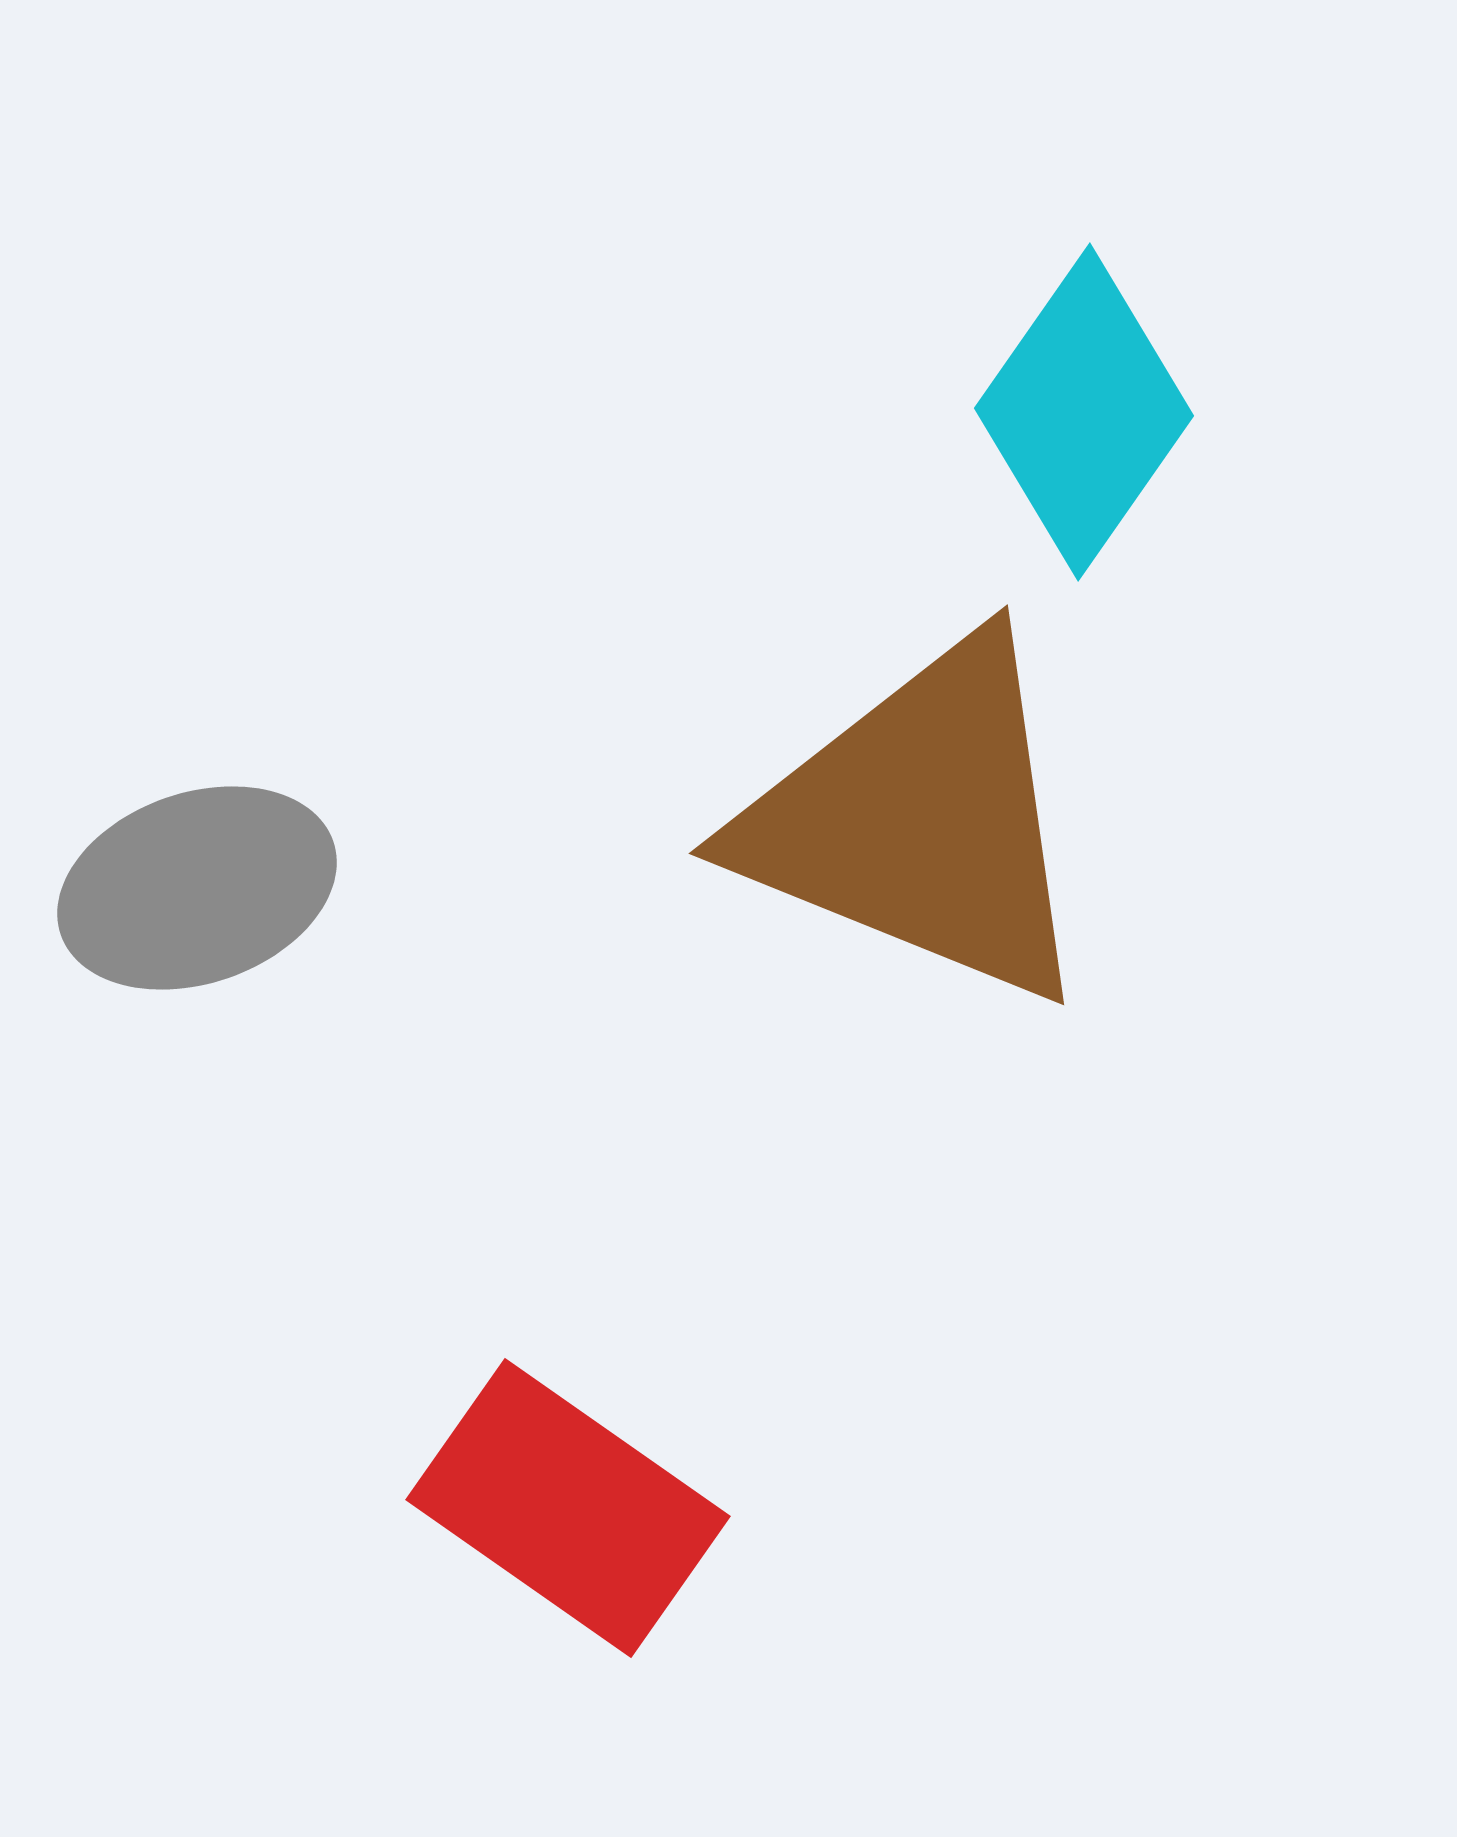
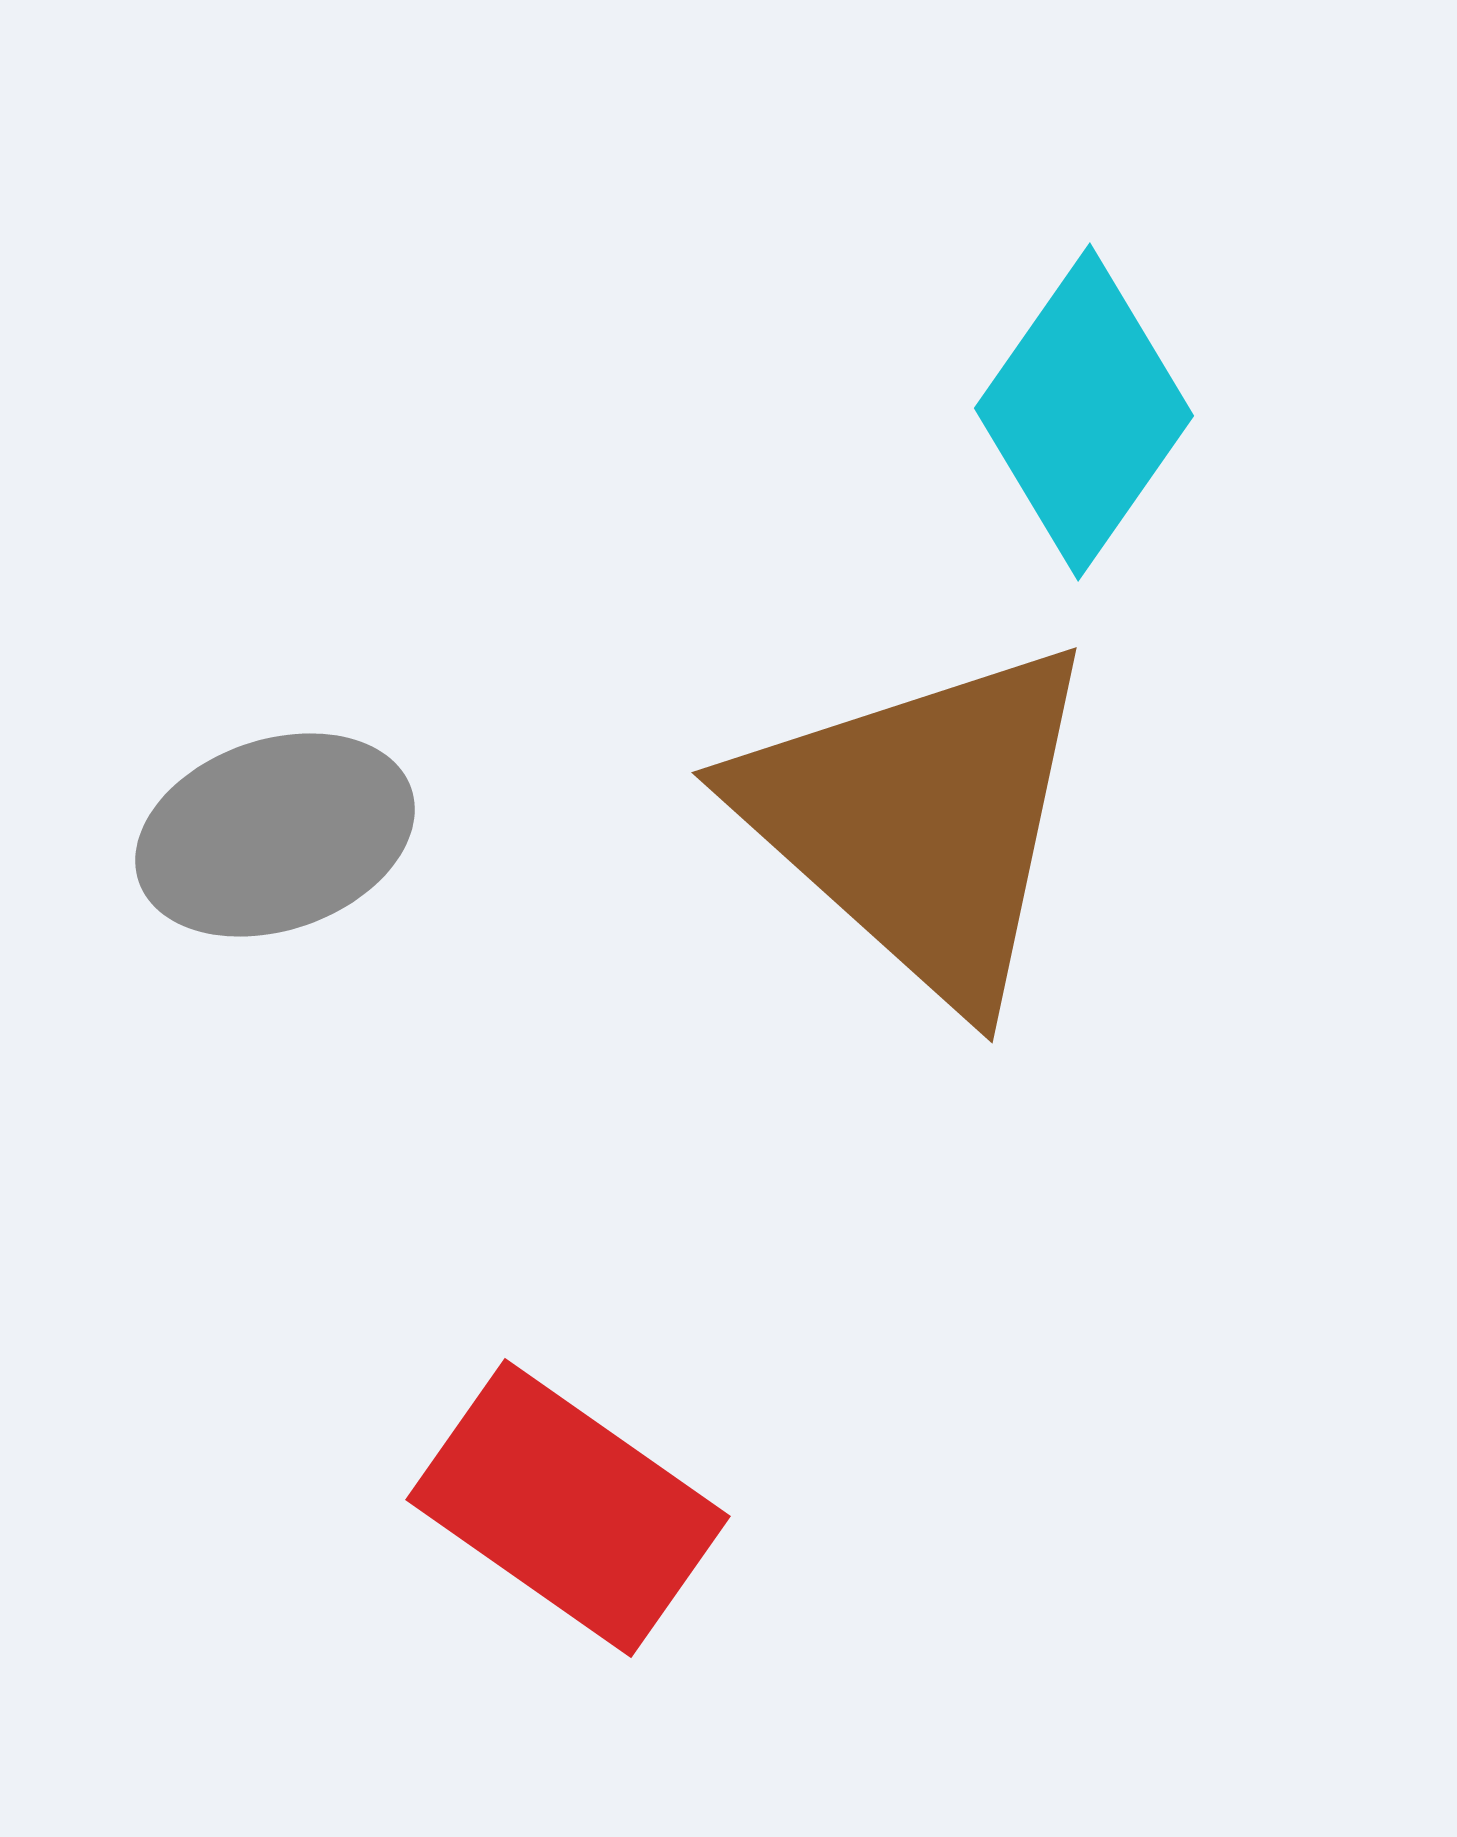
brown triangle: rotated 20 degrees clockwise
gray ellipse: moved 78 px right, 53 px up
